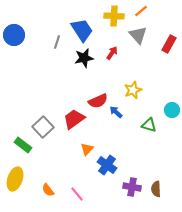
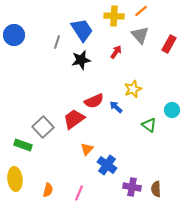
gray triangle: moved 2 px right
red arrow: moved 4 px right, 1 px up
black star: moved 3 px left, 2 px down
yellow star: moved 1 px up
red semicircle: moved 4 px left
blue arrow: moved 5 px up
green triangle: rotated 21 degrees clockwise
green rectangle: rotated 18 degrees counterclockwise
yellow ellipse: rotated 25 degrees counterclockwise
orange semicircle: rotated 128 degrees counterclockwise
pink line: moved 2 px right, 1 px up; rotated 63 degrees clockwise
